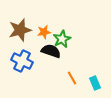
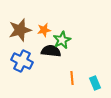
orange star: moved 2 px up
green star: moved 1 px down
black semicircle: rotated 12 degrees counterclockwise
orange line: rotated 24 degrees clockwise
